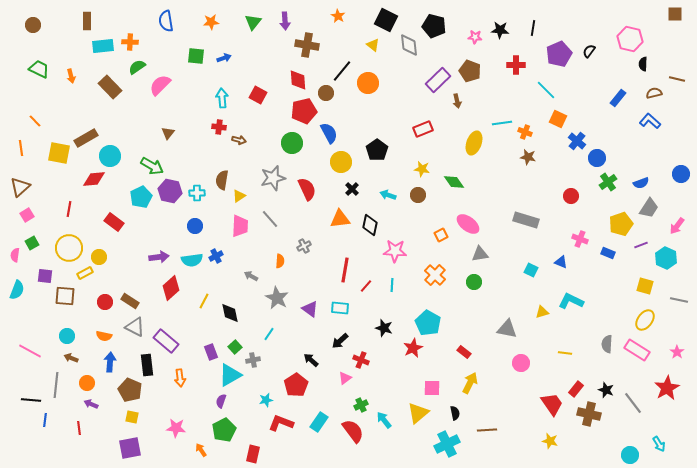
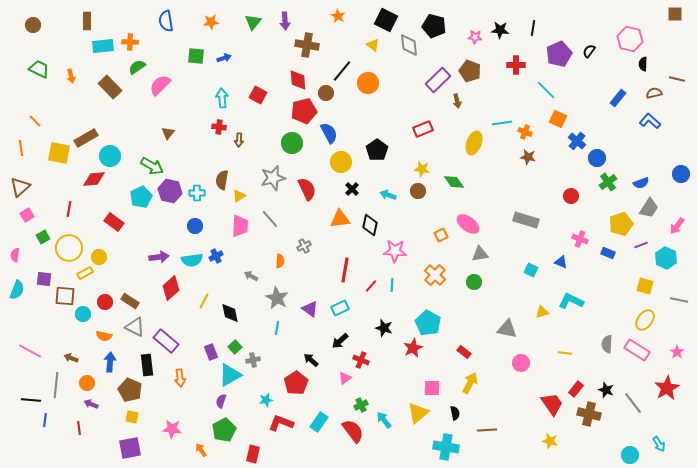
brown arrow at (239, 140): rotated 80 degrees clockwise
brown circle at (418, 195): moved 4 px up
green square at (32, 243): moved 11 px right, 6 px up
purple square at (45, 276): moved 1 px left, 3 px down
red line at (366, 286): moved 5 px right
cyan rectangle at (340, 308): rotated 30 degrees counterclockwise
cyan line at (269, 334): moved 8 px right, 6 px up; rotated 24 degrees counterclockwise
cyan circle at (67, 336): moved 16 px right, 22 px up
red pentagon at (296, 385): moved 2 px up
pink star at (176, 428): moved 4 px left, 1 px down
cyan cross at (447, 444): moved 1 px left, 3 px down; rotated 35 degrees clockwise
